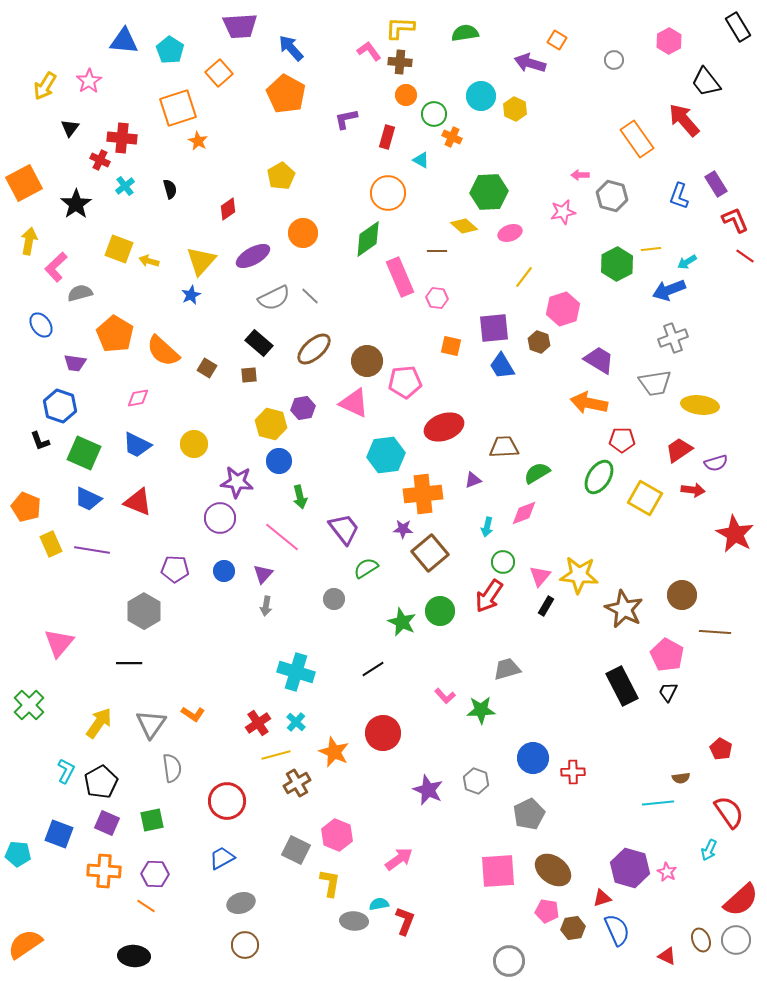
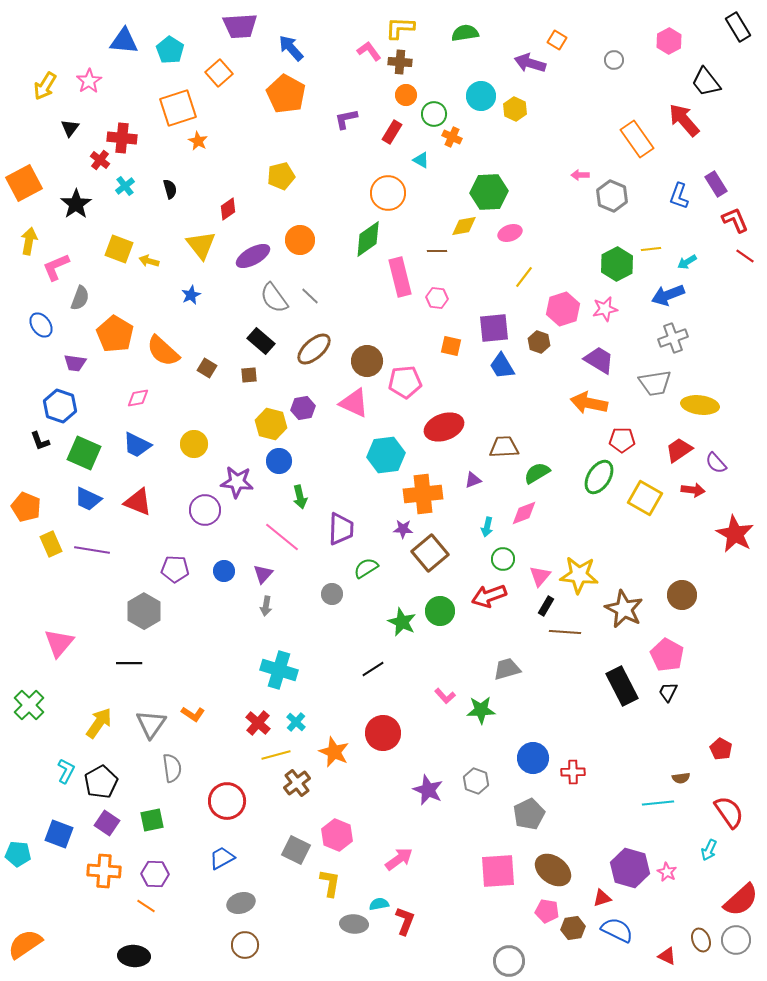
red rectangle at (387, 137): moved 5 px right, 5 px up; rotated 15 degrees clockwise
red cross at (100, 160): rotated 12 degrees clockwise
yellow pentagon at (281, 176): rotated 16 degrees clockwise
gray hexagon at (612, 196): rotated 8 degrees clockwise
pink star at (563, 212): moved 42 px right, 97 px down
yellow diamond at (464, 226): rotated 52 degrees counterclockwise
orange circle at (303, 233): moved 3 px left, 7 px down
yellow triangle at (201, 261): moved 16 px up; rotated 20 degrees counterclockwise
pink L-shape at (56, 267): rotated 20 degrees clockwise
pink rectangle at (400, 277): rotated 9 degrees clockwise
blue arrow at (669, 290): moved 1 px left, 5 px down
gray semicircle at (80, 293): moved 5 px down; rotated 125 degrees clockwise
gray semicircle at (274, 298): rotated 80 degrees clockwise
black rectangle at (259, 343): moved 2 px right, 2 px up
purple semicircle at (716, 463): rotated 65 degrees clockwise
purple circle at (220, 518): moved 15 px left, 8 px up
purple trapezoid at (344, 529): moved 3 px left; rotated 40 degrees clockwise
green circle at (503, 562): moved 3 px up
red arrow at (489, 596): rotated 36 degrees clockwise
gray circle at (334, 599): moved 2 px left, 5 px up
brown line at (715, 632): moved 150 px left
cyan cross at (296, 672): moved 17 px left, 2 px up
red cross at (258, 723): rotated 15 degrees counterclockwise
brown cross at (297, 783): rotated 8 degrees counterclockwise
purple square at (107, 823): rotated 10 degrees clockwise
gray ellipse at (354, 921): moved 3 px down
blue semicircle at (617, 930): rotated 40 degrees counterclockwise
